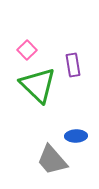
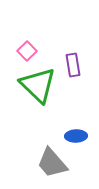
pink square: moved 1 px down
gray trapezoid: moved 3 px down
